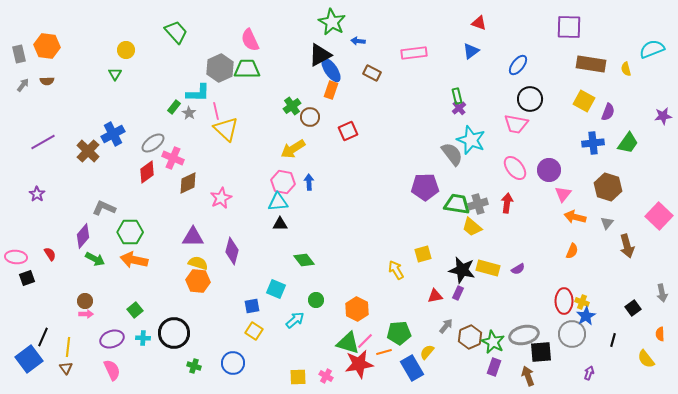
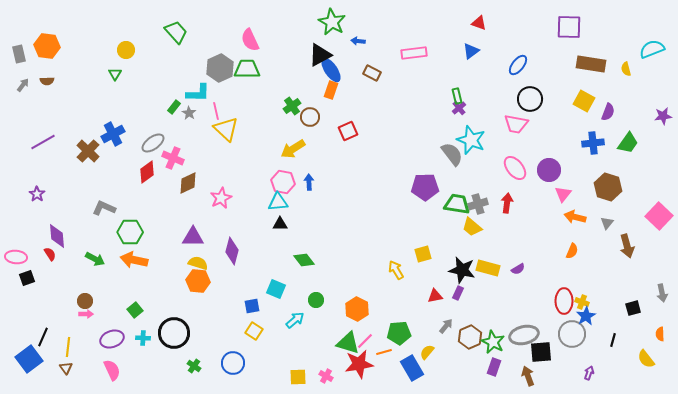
purple diamond at (83, 236): moved 26 px left; rotated 45 degrees counterclockwise
black square at (633, 308): rotated 21 degrees clockwise
green cross at (194, 366): rotated 16 degrees clockwise
